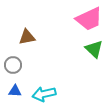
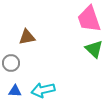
pink trapezoid: rotated 96 degrees clockwise
gray circle: moved 2 px left, 2 px up
cyan arrow: moved 1 px left, 4 px up
